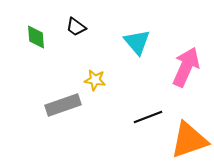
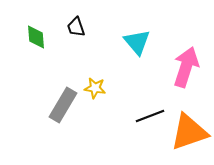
black trapezoid: rotated 35 degrees clockwise
pink arrow: rotated 6 degrees counterclockwise
yellow star: moved 8 px down
gray rectangle: rotated 40 degrees counterclockwise
black line: moved 2 px right, 1 px up
orange triangle: moved 8 px up
